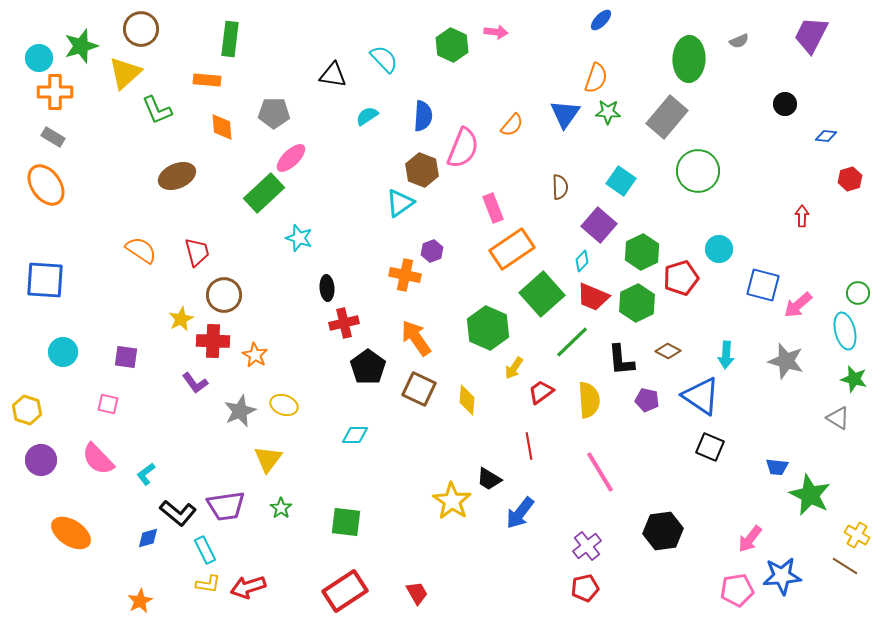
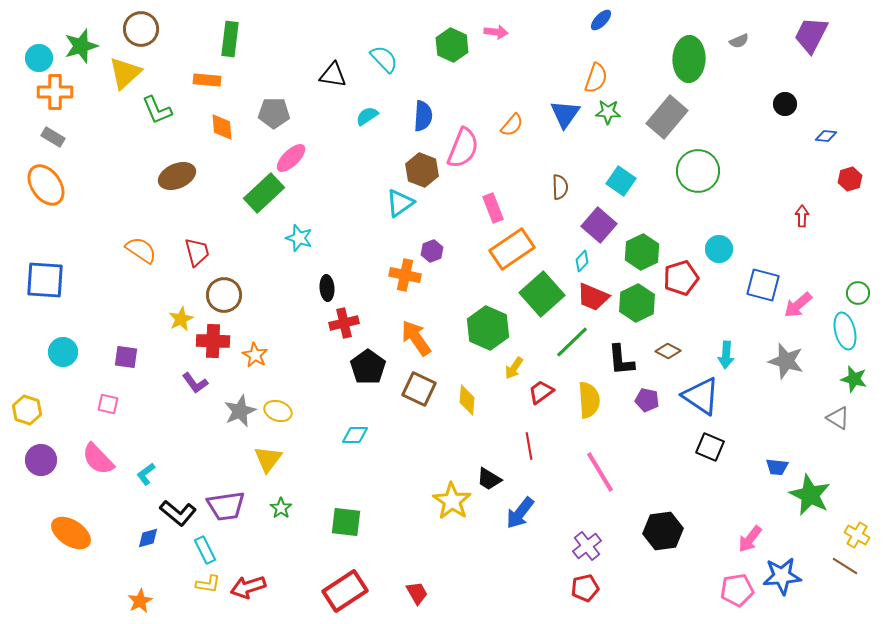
yellow ellipse at (284, 405): moved 6 px left, 6 px down
